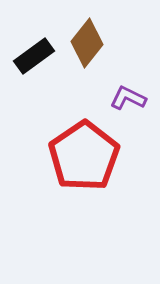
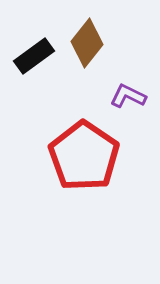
purple L-shape: moved 2 px up
red pentagon: rotated 4 degrees counterclockwise
